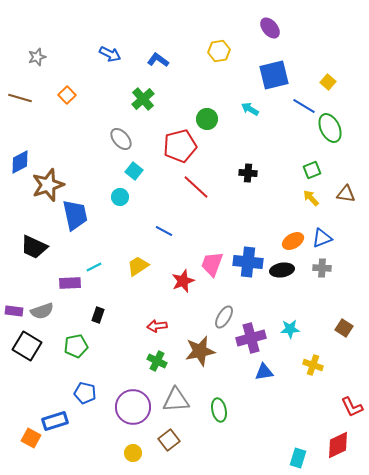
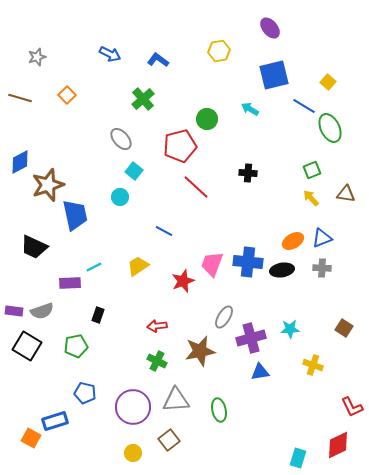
blue triangle at (264, 372): moved 4 px left
